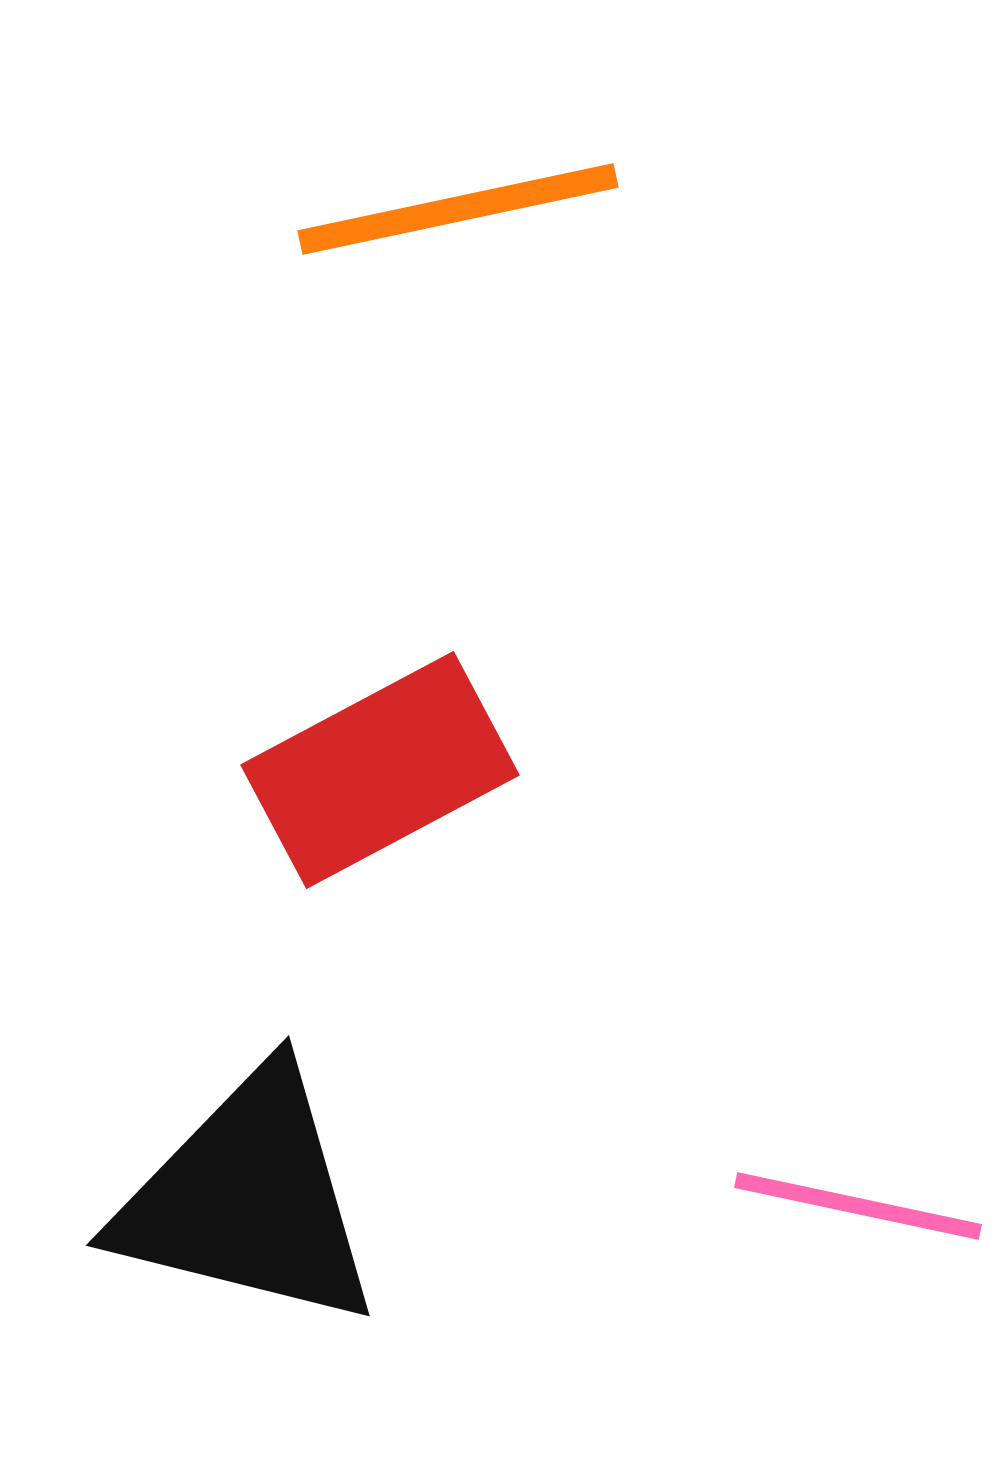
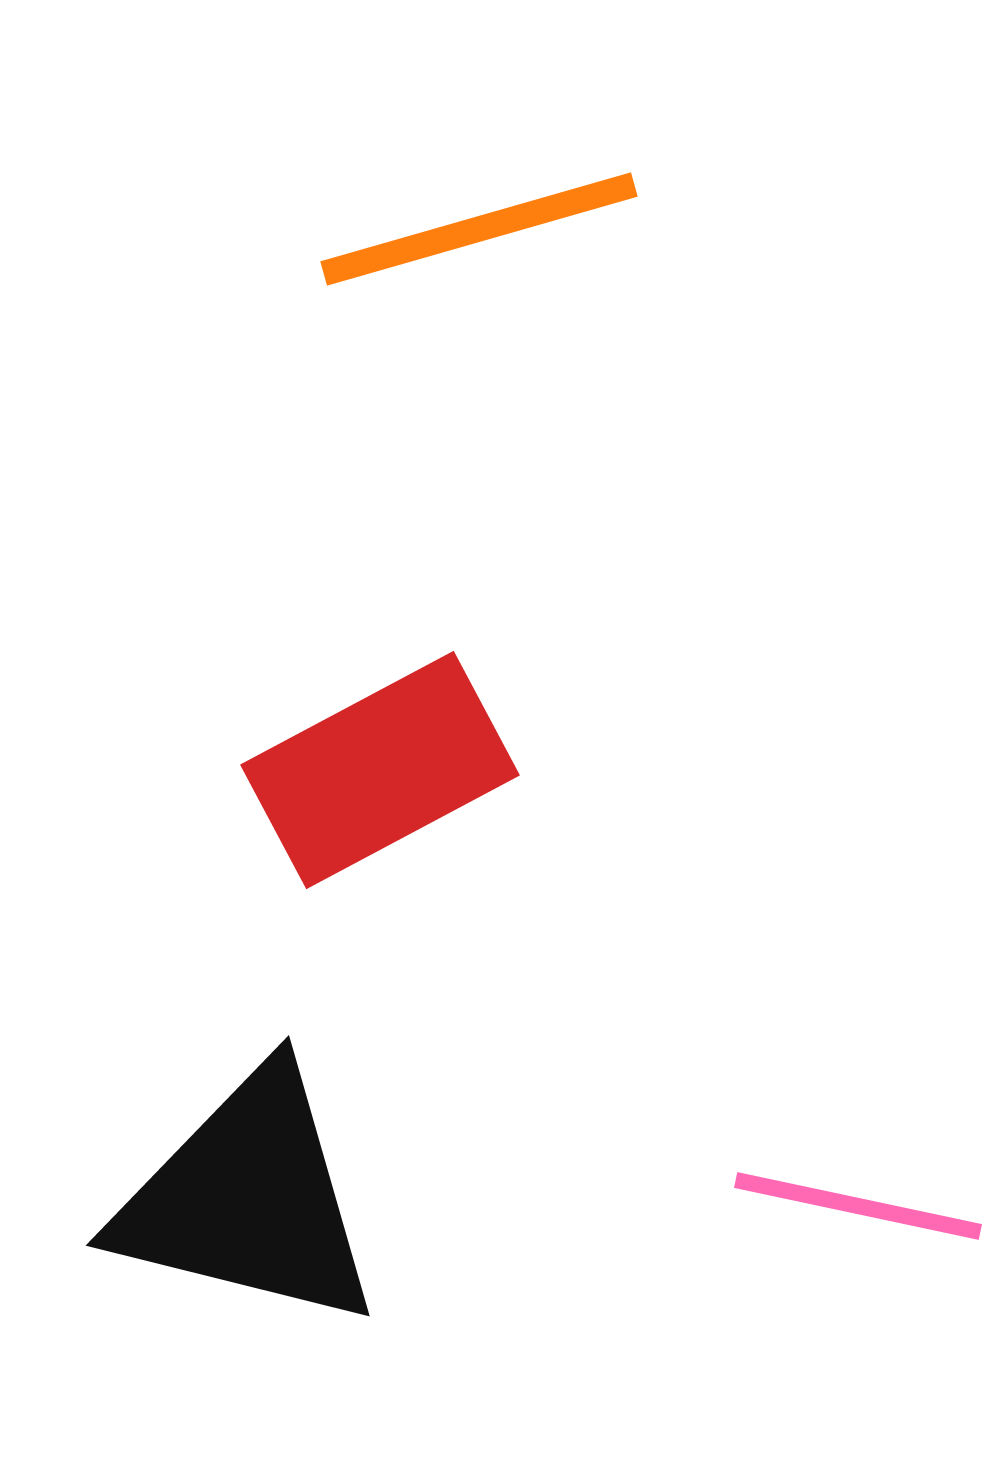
orange line: moved 21 px right, 20 px down; rotated 4 degrees counterclockwise
